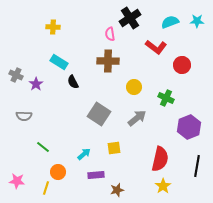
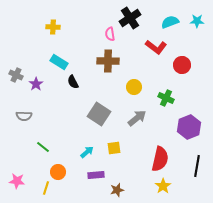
cyan arrow: moved 3 px right, 2 px up
